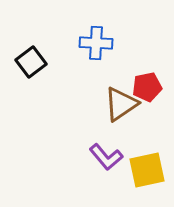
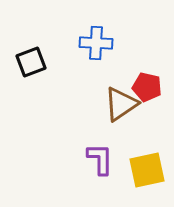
black square: rotated 16 degrees clockwise
red pentagon: rotated 24 degrees clockwise
purple L-shape: moved 6 px left, 2 px down; rotated 140 degrees counterclockwise
